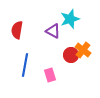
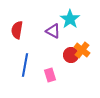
cyan star: rotated 18 degrees counterclockwise
orange cross: moved 1 px left
